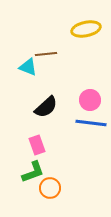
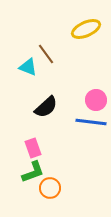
yellow ellipse: rotated 12 degrees counterclockwise
brown line: rotated 60 degrees clockwise
pink circle: moved 6 px right
blue line: moved 1 px up
pink rectangle: moved 4 px left, 3 px down
